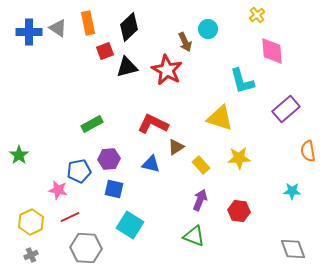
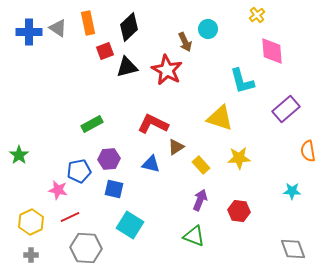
gray cross: rotated 24 degrees clockwise
